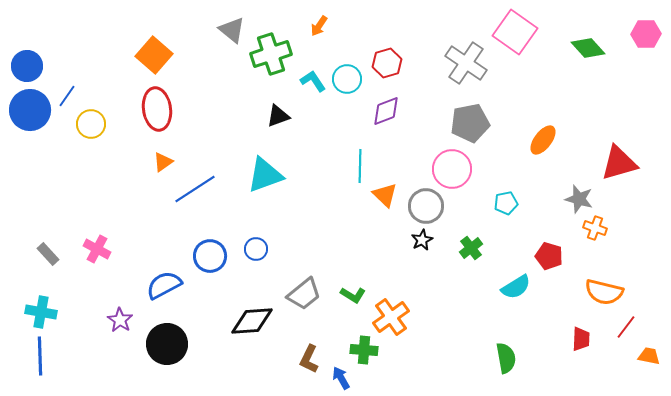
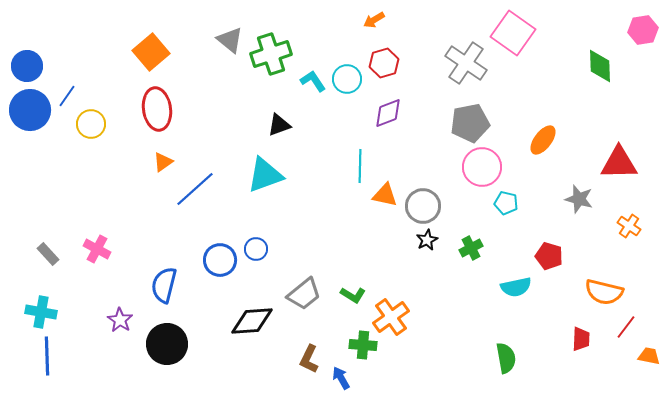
orange arrow at (319, 26): moved 55 px right, 6 px up; rotated 25 degrees clockwise
gray triangle at (232, 30): moved 2 px left, 10 px down
pink square at (515, 32): moved 2 px left, 1 px down
pink hexagon at (646, 34): moved 3 px left, 4 px up; rotated 8 degrees counterclockwise
green diamond at (588, 48): moved 12 px right, 18 px down; rotated 40 degrees clockwise
orange square at (154, 55): moved 3 px left, 3 px up; rotated 9 degrees clockwise
red hexagon at (387, 63): moved 3 px left
purple diamond at (386, 111): moved 2 px right, 2 px down
black triangle at (278, 116): moved 1 px right, 9 px down
red triangle at (619, 163): rotated 15 degrees clockwise
pink circle at (452, 169): moved 30 px right, 2 px up
blue line at (195, 189): rotated 9 degrees counterclockwise
orange triangle at (385, 195): rotated 32 degrees counterclockwise
cyan pentagon at (506, 203): rotated 25 degrees clockwise
gray circle at (426, 206): moved 3 px left
orange cross at (595, 228): moved 34 px right, 2 px up; rotated 15 degrees clockwise
black star at (422, 240): moved 5 px right
green cross at (471, 248): rotated 10 degrees clockwise
blue circle at (210, 256): moved 10 px right, 4 px down
blue semicircle at (164, 285): rotated 48 degrees counterclockwise
cyan semicircle at (516, 287): rotated 20 degrees clockwise
green cross at (364, 350): moved 1 px left, 5 px up
blue line at (40, 356): moved 7 px right
